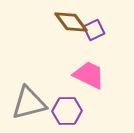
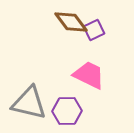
gray triangle: rotated 27 degrees clockwise
